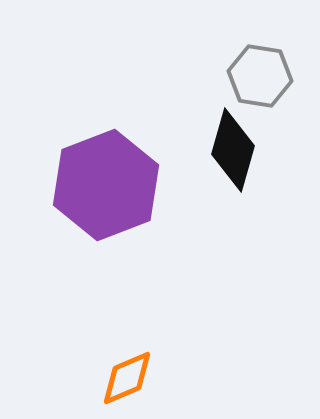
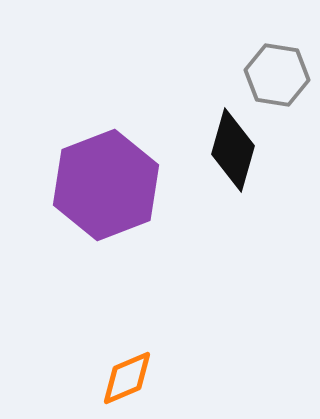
gray hexagon: moved 17 px right, 1 px up
